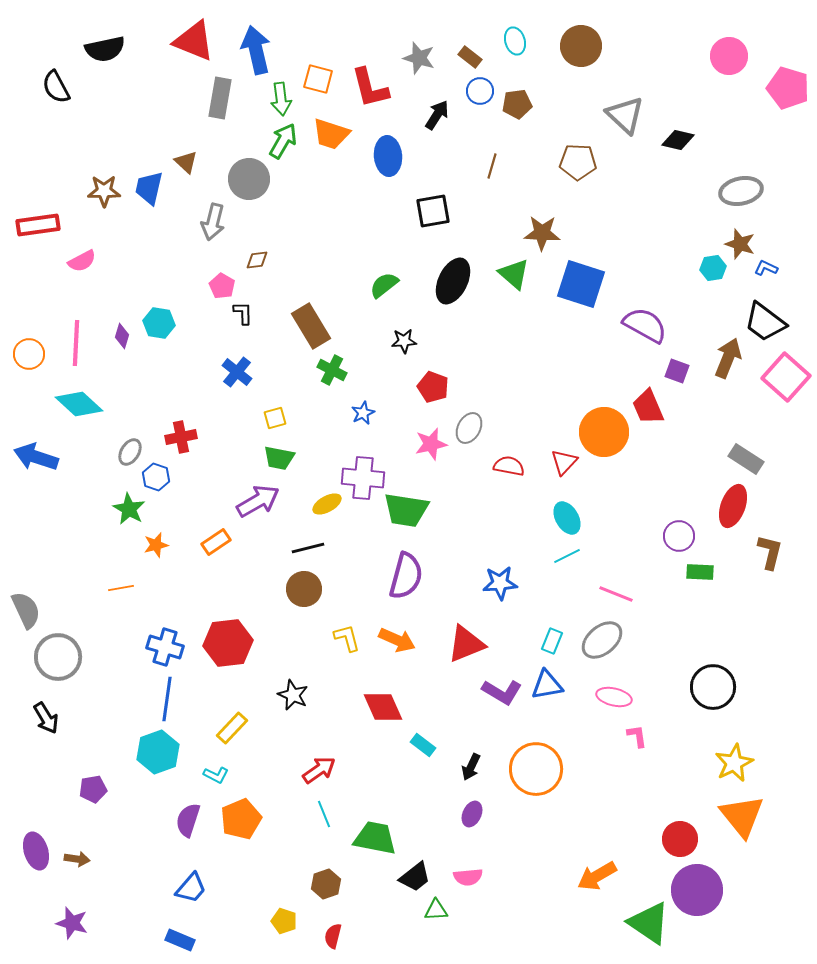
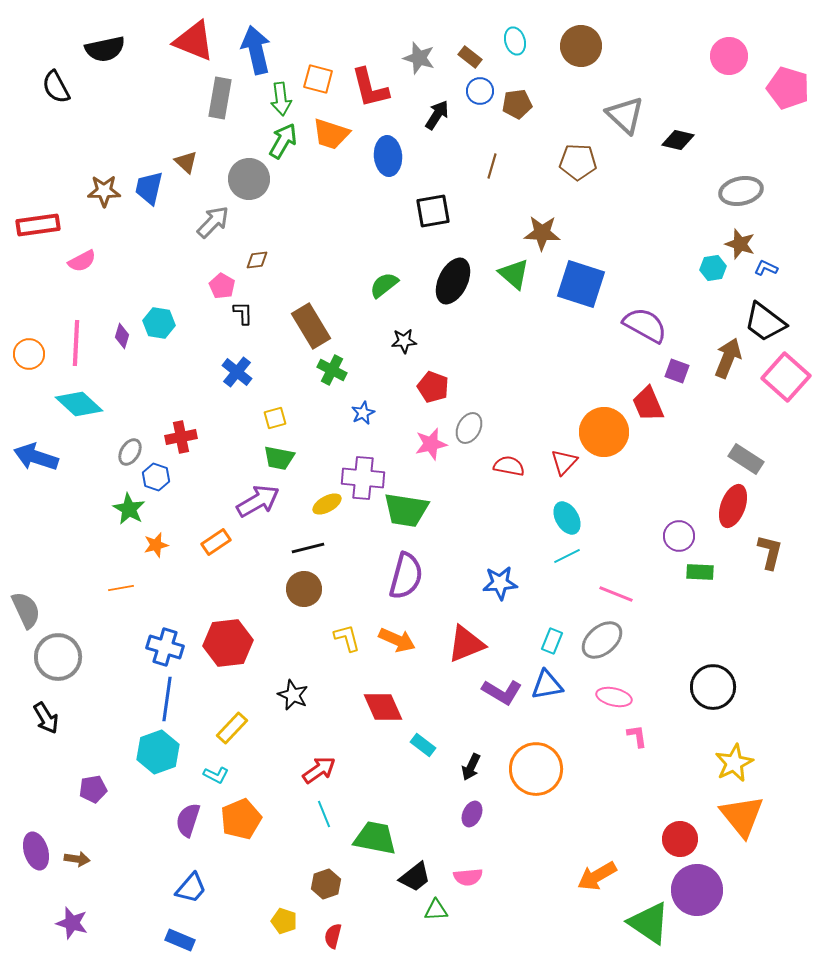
gray arrow at (213, 222): rotated 150 degrees counterclockwise
red trapezoid at (648, 407): moved 3 px up
